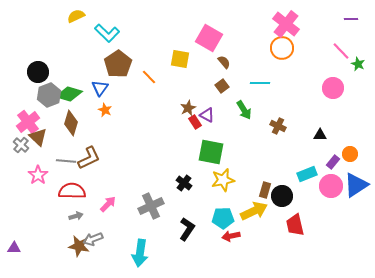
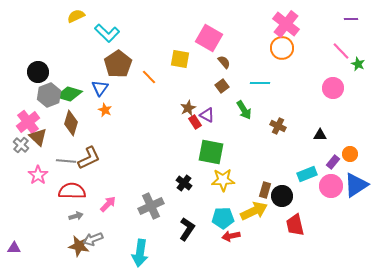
yellow star at (223, 180): rotated 10 degrees clockwise
